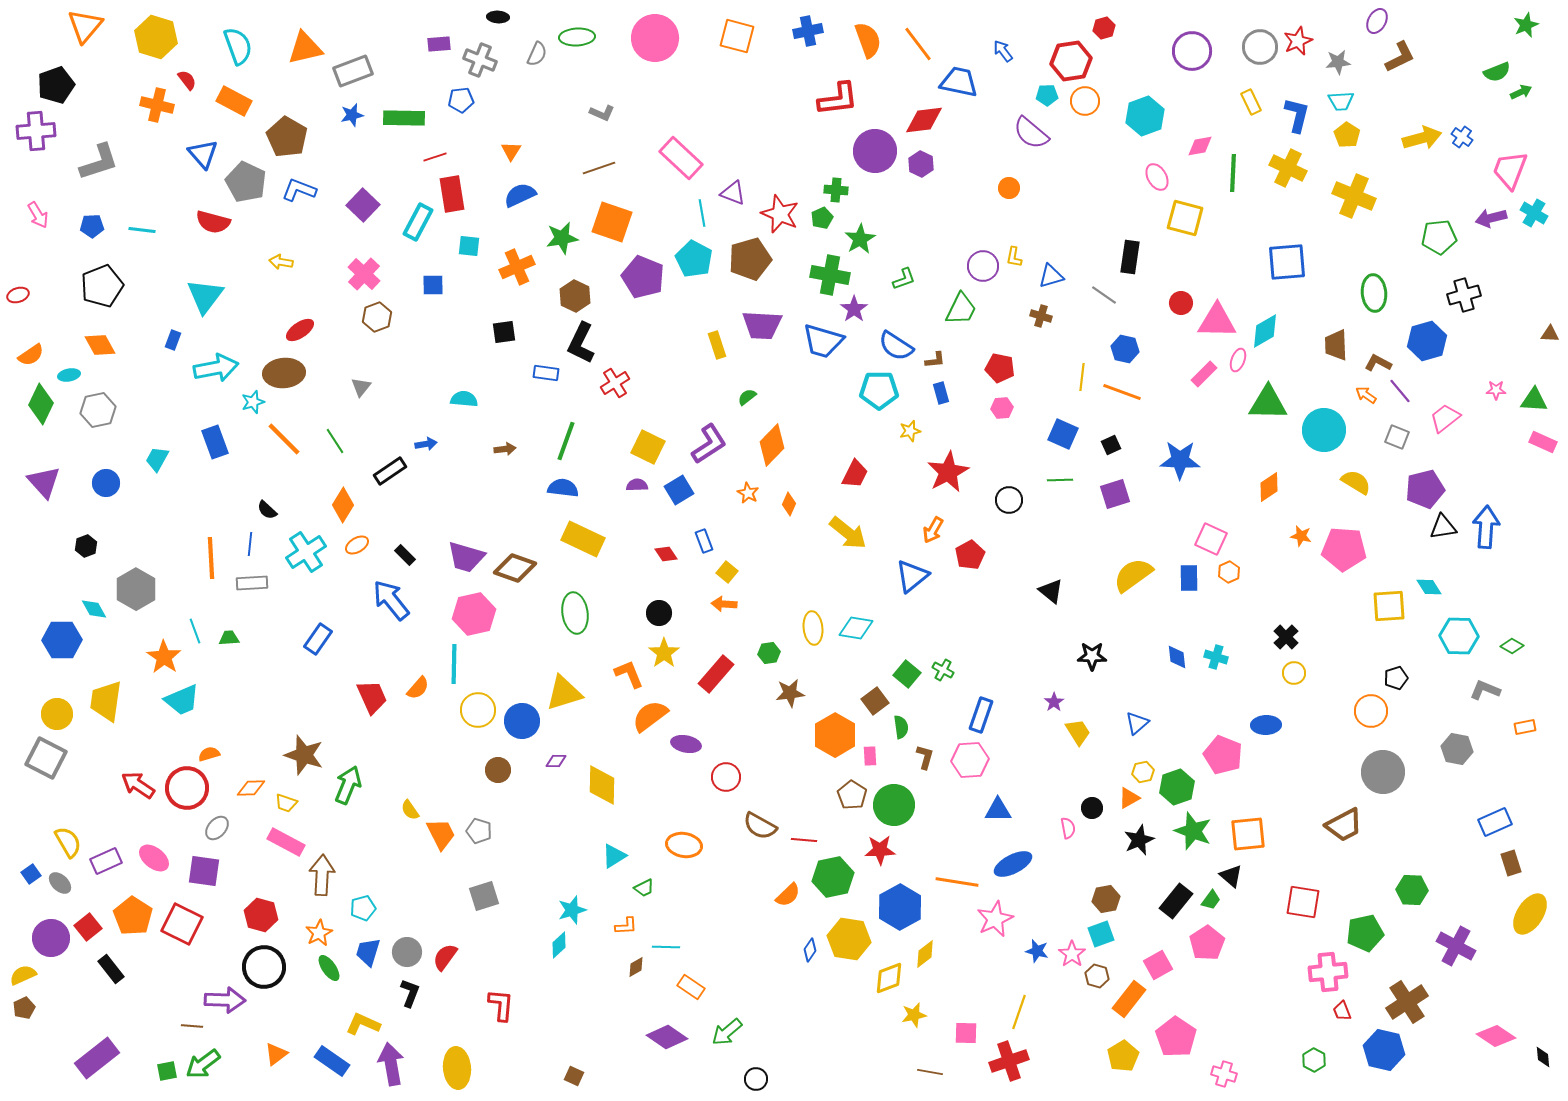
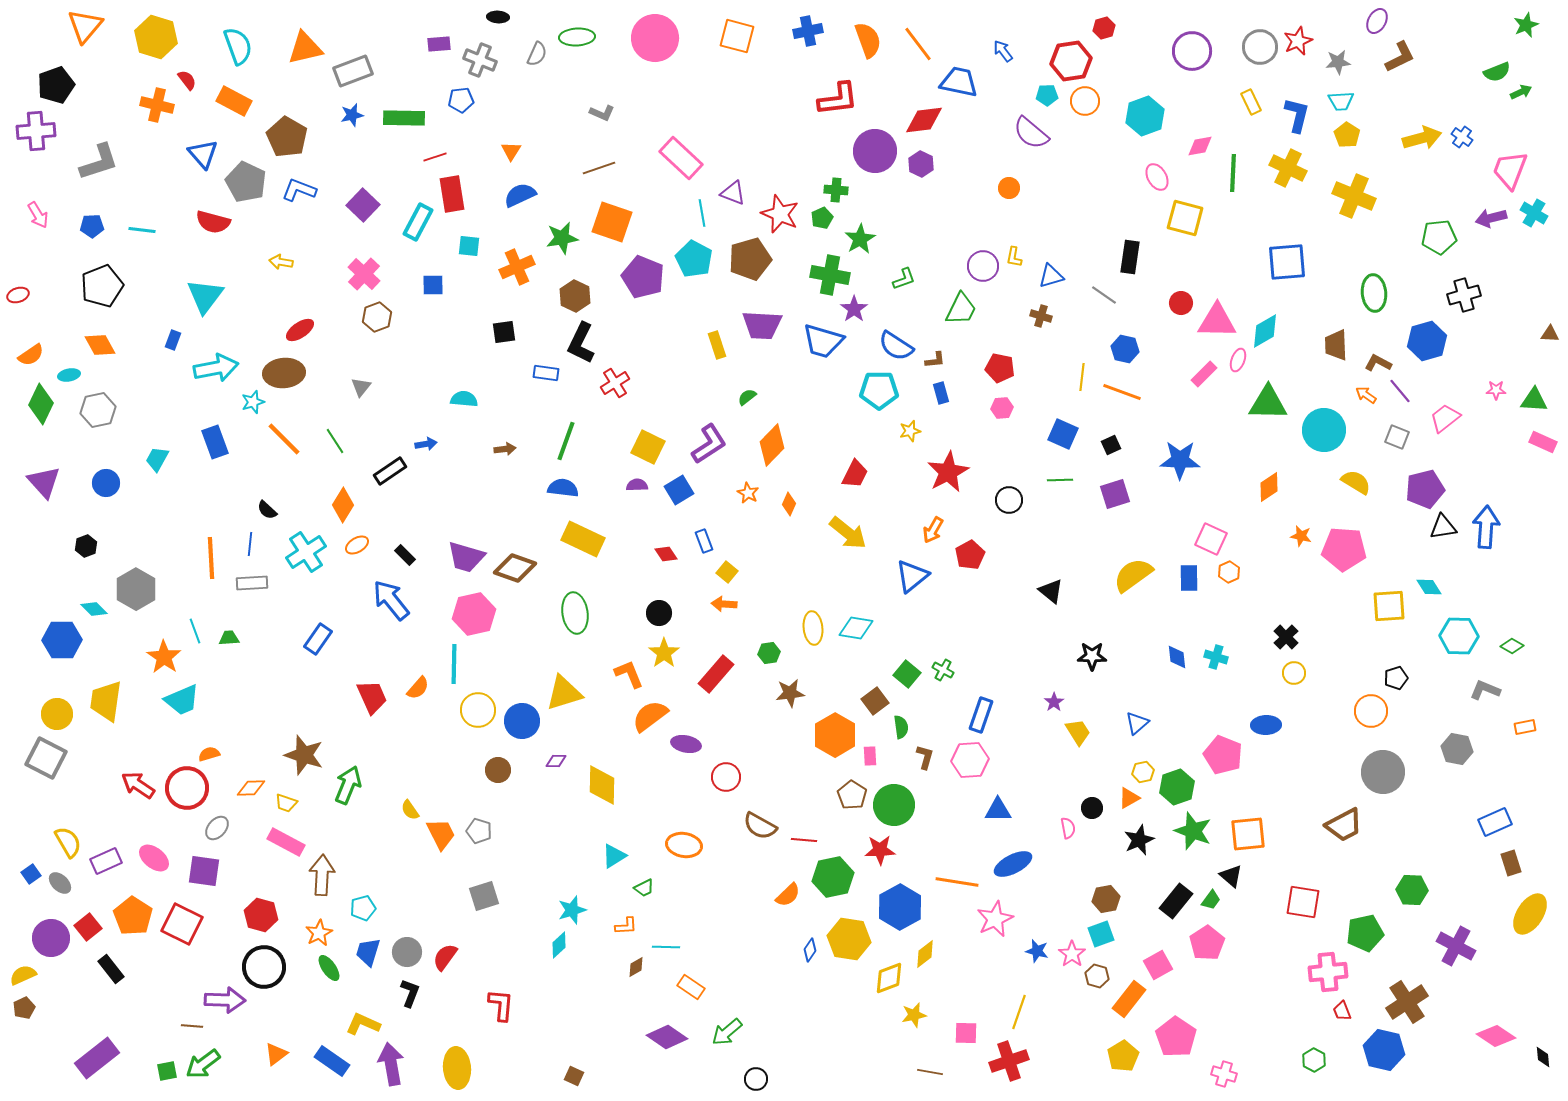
cyan diamond at (94, 609): rotated 16 degrees counterclockwise
